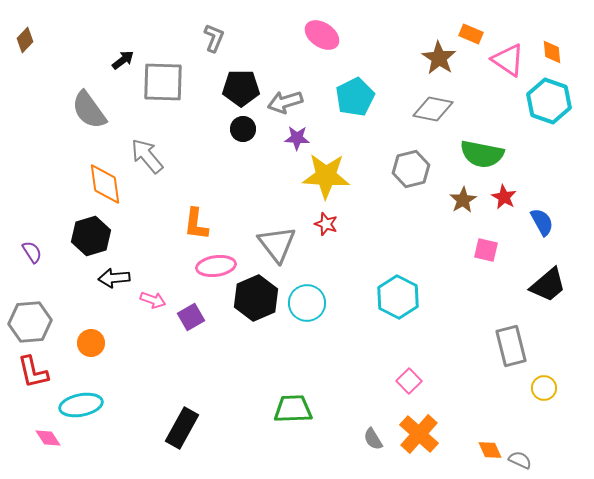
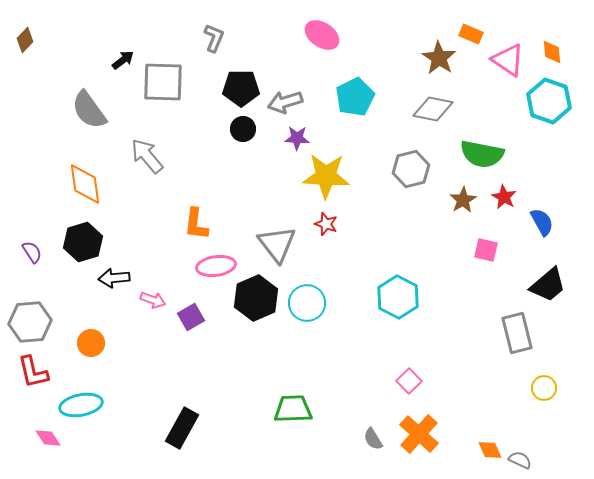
orange diamond at (105, 184): moved 20 px left
black hexagon at (91, 236): moved 8 px left, 6 px down
gray rectangle at (511, 346): moved 6 px right, 13 px up
